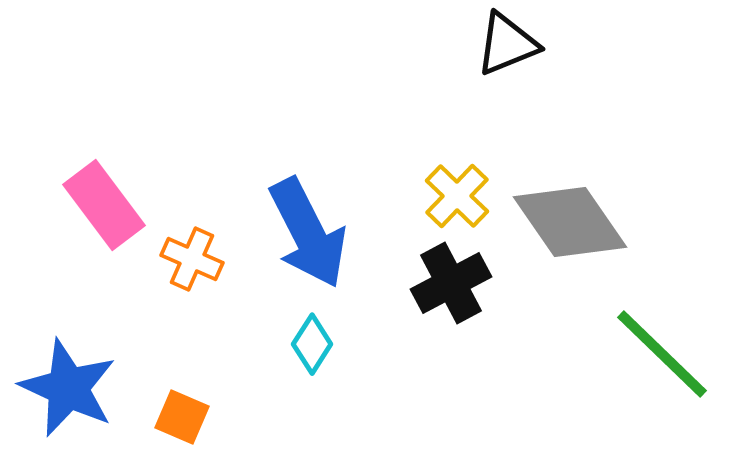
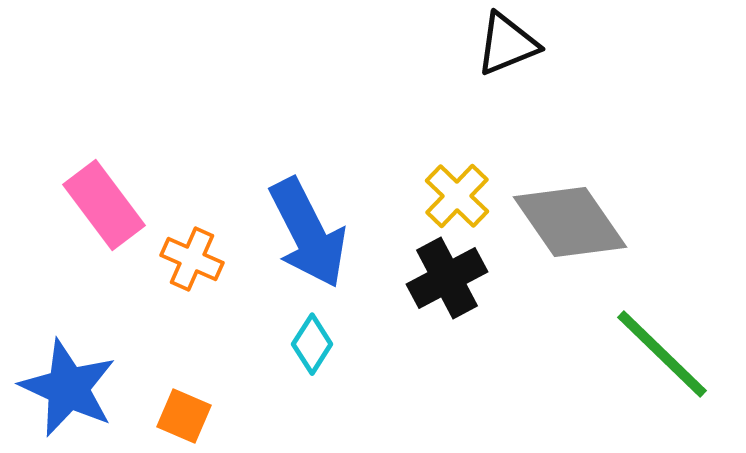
black cross: moved 4 px left, 5 px up
orange square: moved 2 px right, 1 px up
